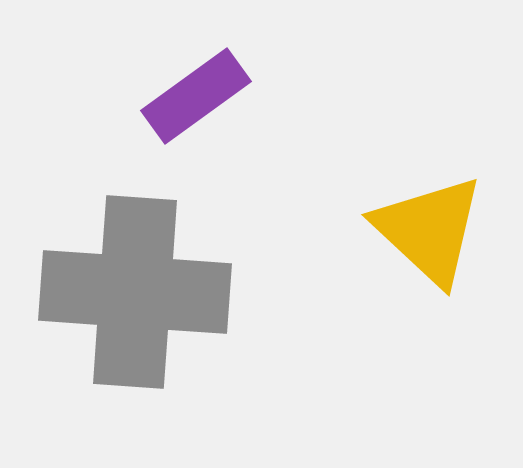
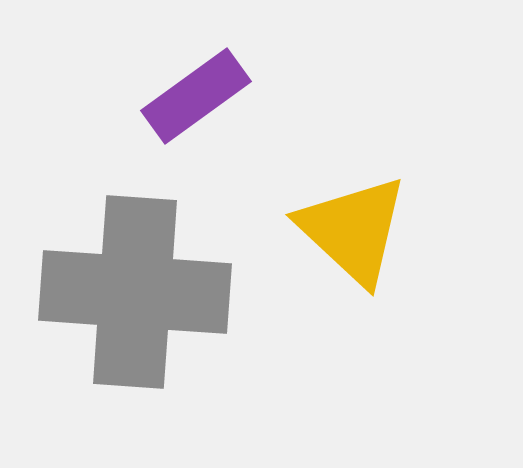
yellow triangle: moved 76 px left
